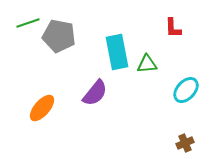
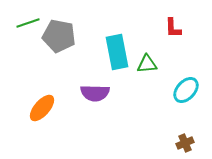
purple semicircle: rotated 52 degrees clockwise
